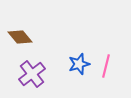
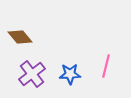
blue star: moved 9 px left, 10 px down; rotated 15 degrees clockwise
